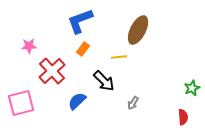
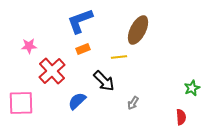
orange rectangle: rotated 32 degrees clockwise
pink square: rotated 12 degrees clockwise
red semicircle: moved 2 px left
